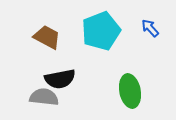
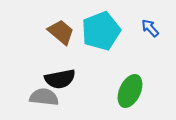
brown trapezoid: moved 14 px right, 5 px up; rotated 12 degrees clockwise
green ellipse: rotated 36 degrees clockwise
